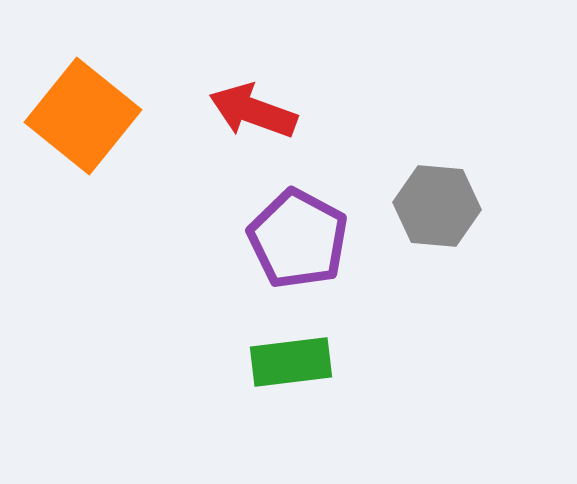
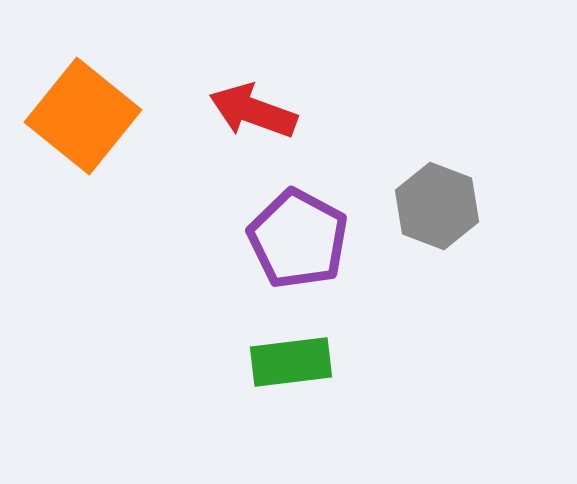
gray hexagon: rotated 16 degrees clockwise
